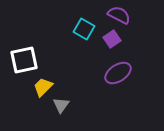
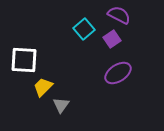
cyan square: rotated 20 degrees clockwise
white square: rotated 16 degrees clockwise
